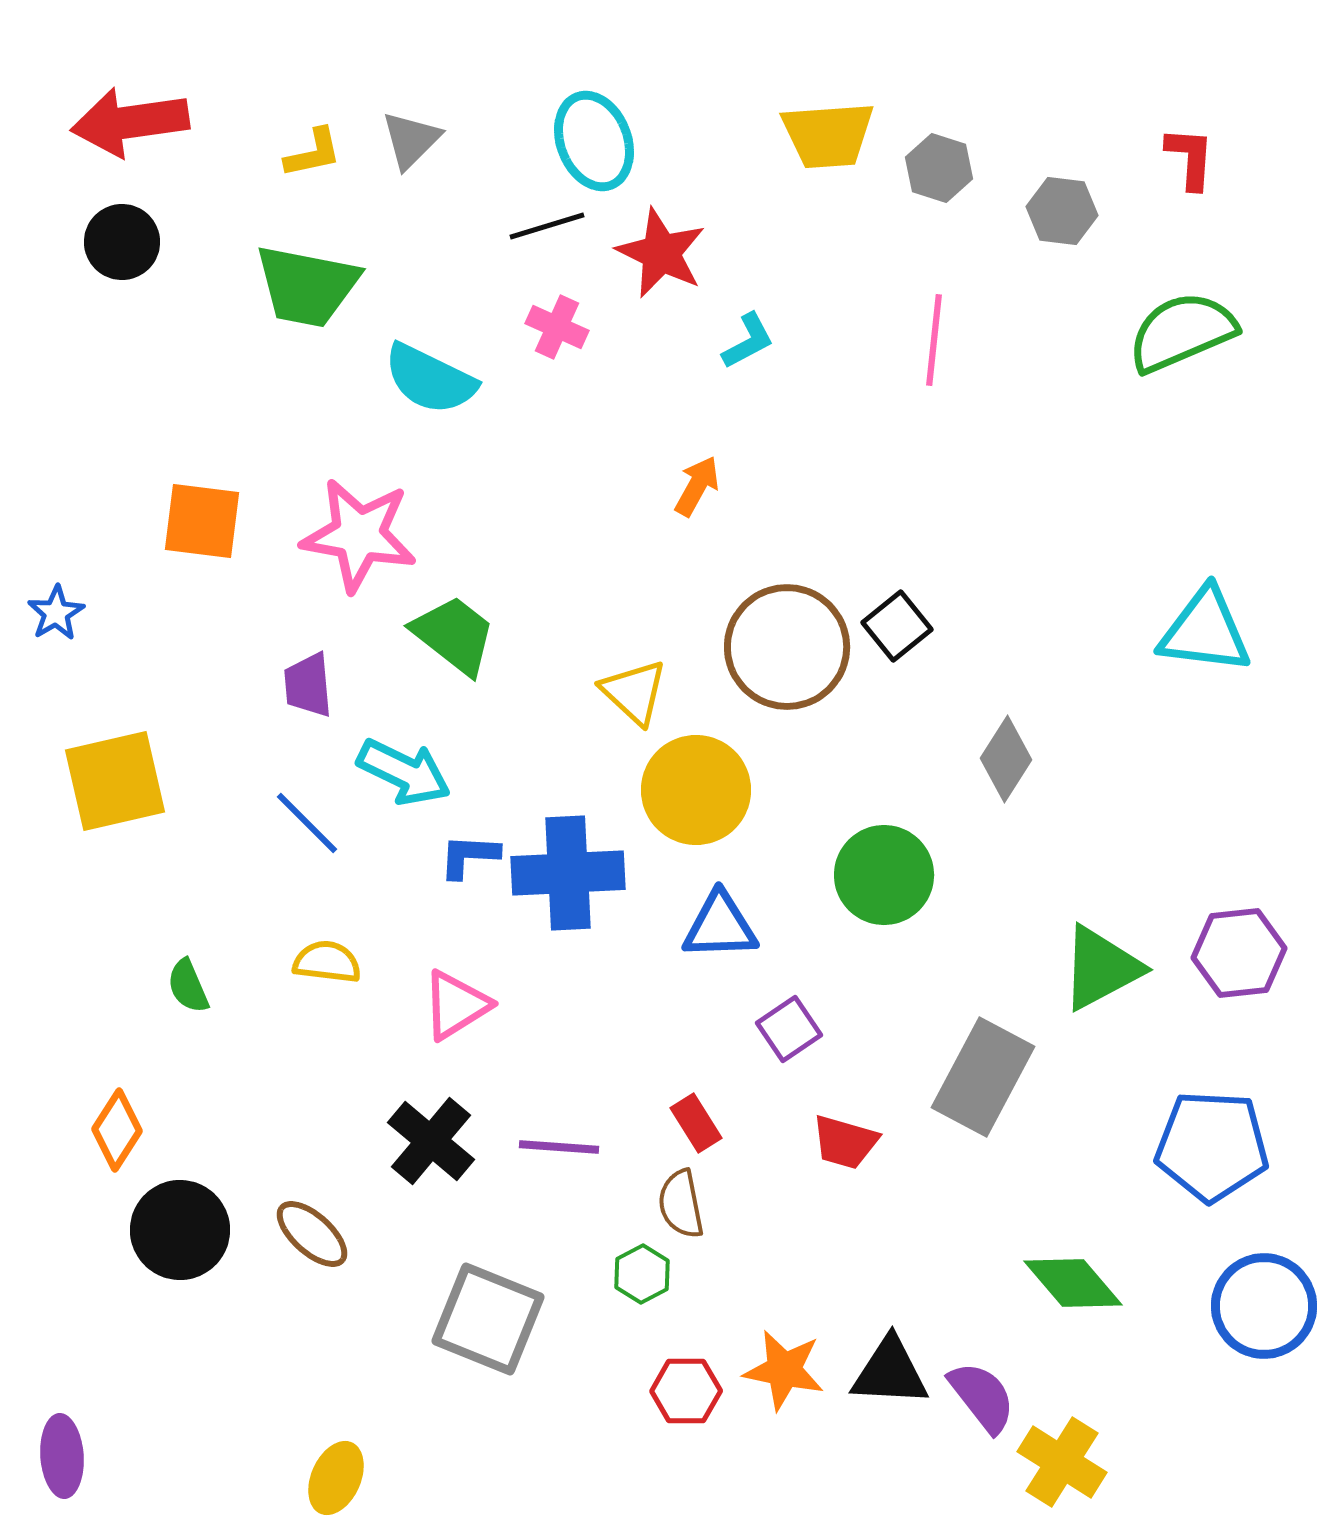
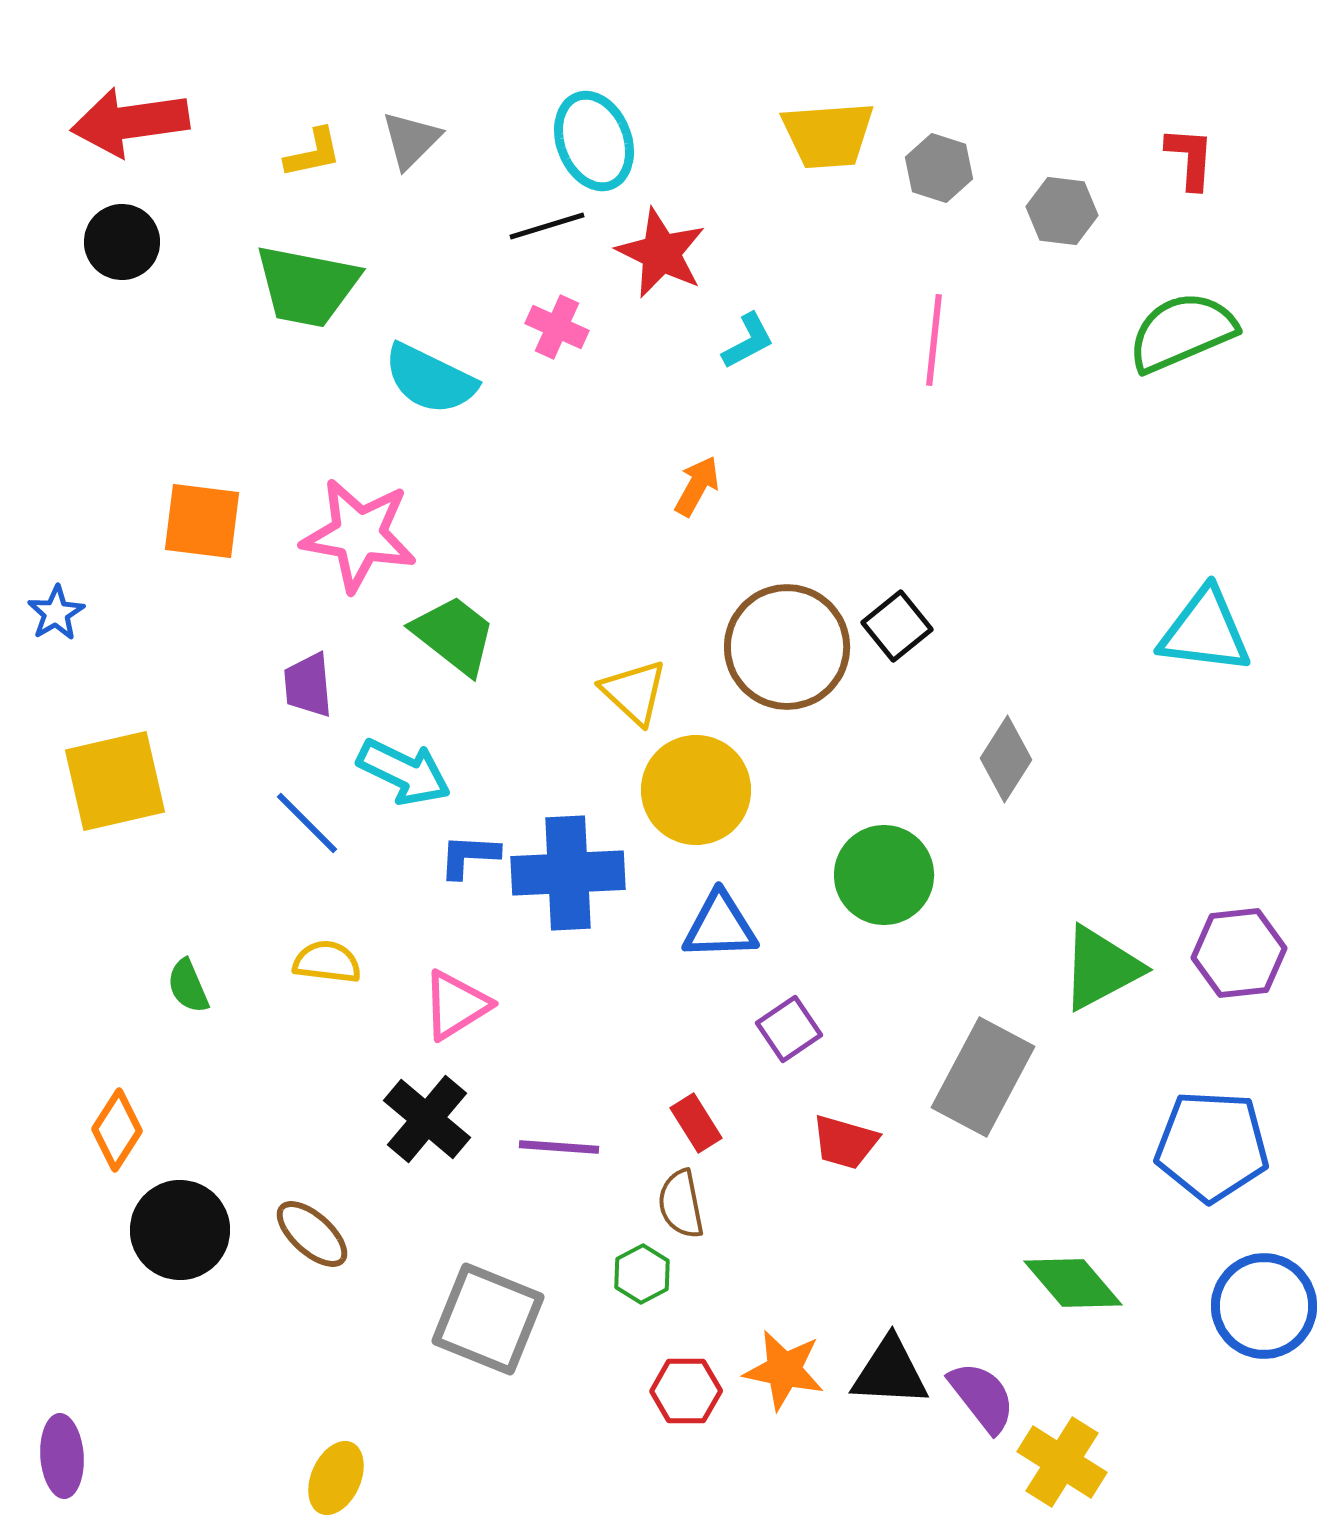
black cross at (431, 1141): moved 4 px left, 22 px up
